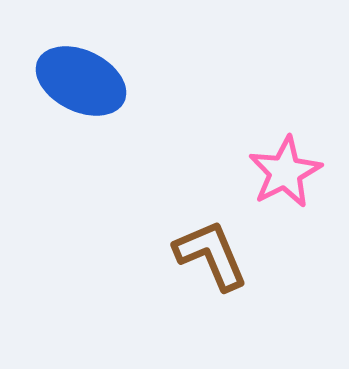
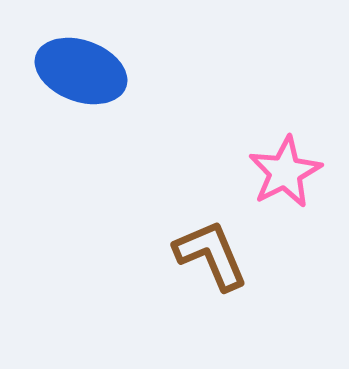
blue ellipse: moved 10 px up; rotated 6 degrees counterclockwise
